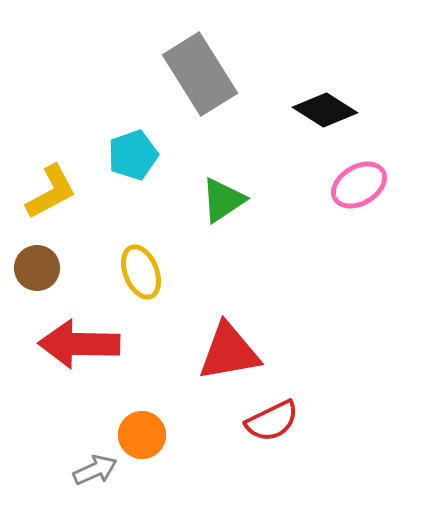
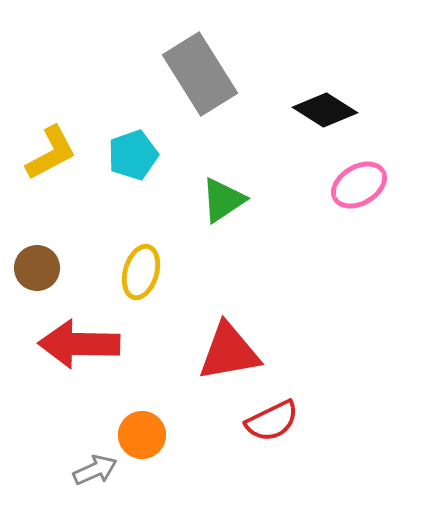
yellow L-shape: moved 39 px up
yellow ellipse: rotated 38 degrees clockwise
